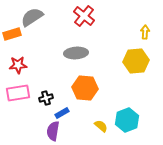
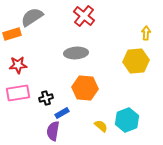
yellow arrow: moved 1 px right, 1 px down
